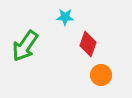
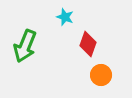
cyan star: rotated 18 degrees clockwise
green arrow: rotated 12 degrees counterclockwise
